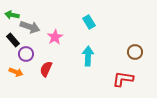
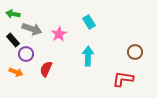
green arrow: moved 1 px right, 1 px up
gray arrow: moved 2 px right, 2 px down
pink star: moved 4 px right, 3 px up
